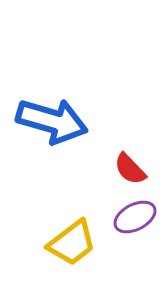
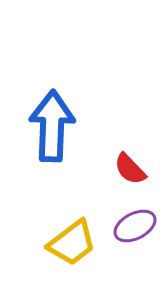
blue arrow: moved 5 px down; rotated 104 degrees counterclockwise
purple ellipse: moved 9 px down
